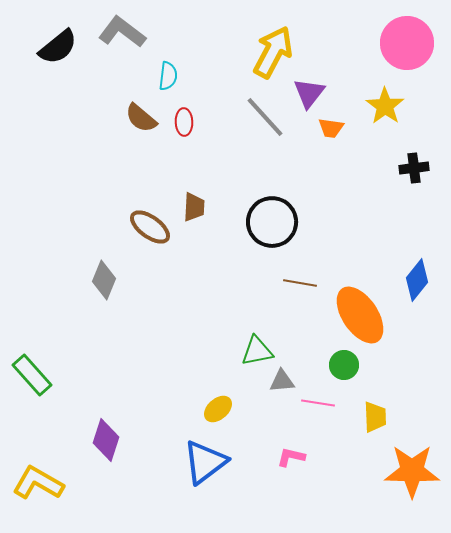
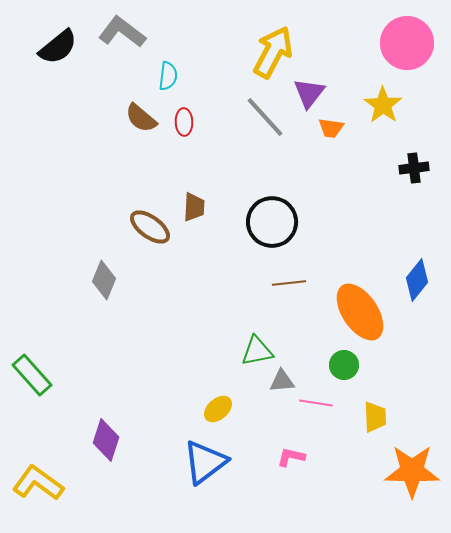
yellow star: moved 2 px left, 1 px up
brown line: moved 11 px left; rotated 16 degrees counterclockwise
orange ellipse: moved 3 px up
pink line: moved 2 px left
yellow L-shape: rotated 6 degrees clockwise
